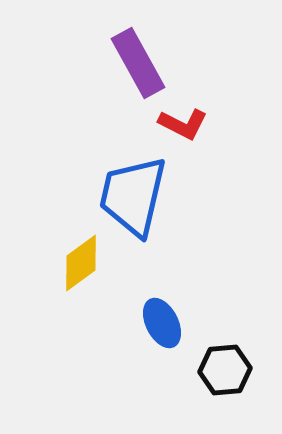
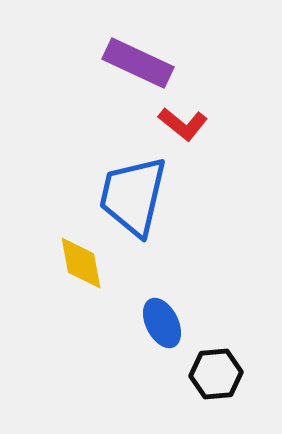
purple rectangle: rotated 36 degrees counterclockwise
red L-shape: rotated 12 degrees clockwise
yellow diamond: rotated 64 degrees counterclockwise
black hexagon: moved 9 px left, 4 px down
